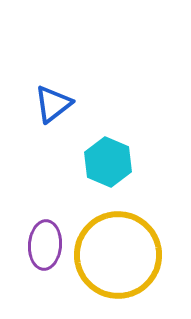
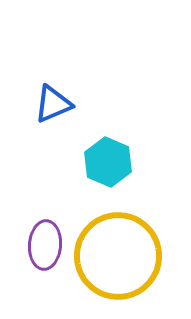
blue triangle: rotated 15 degrees clockwise
yellow circle: moved 1 px down
